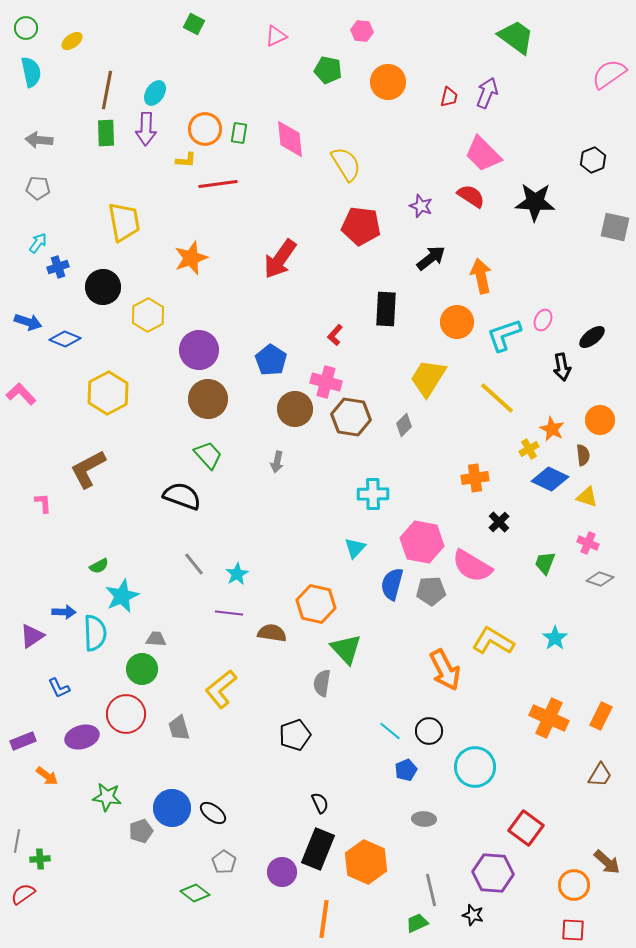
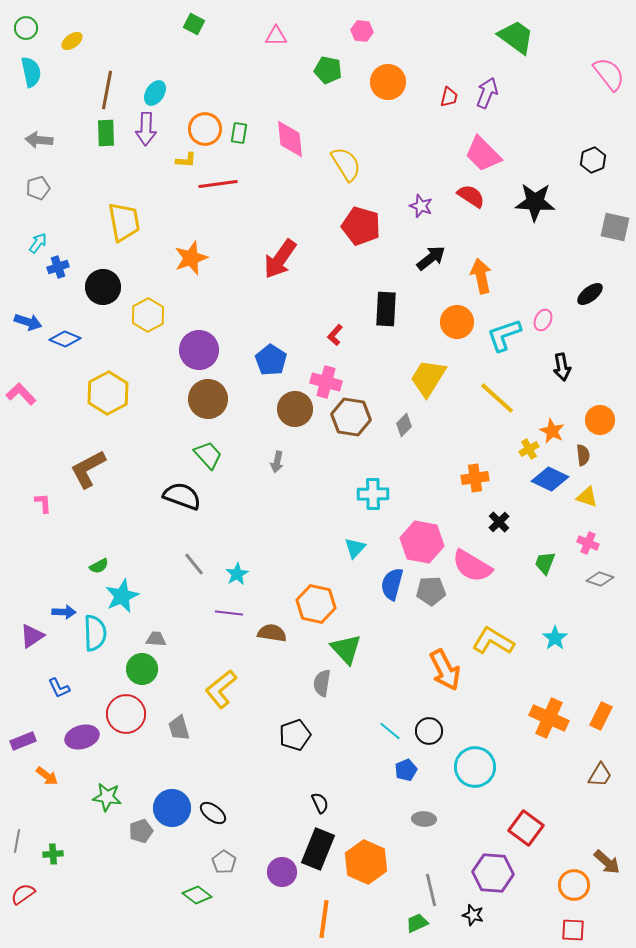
pink triangle at (276, 36): rotated 25 degrees clockwise
pink semicircle at (609, 74): rotated 87 degrees clockwise
gray pentagon at (38, 188): rotated 20 degrees counterclockwise
red pentagon at (361, 226): rotated 9 degrees clockwise
black ellipse at (592, 337): moved 2 px left, 43 px up
orange star at (552, 429): moved 2 px down
green cross at (40, 859): moved 13 px right, 5 px up
green diamond at (195, 893): moved 2 px right, 2 px down
